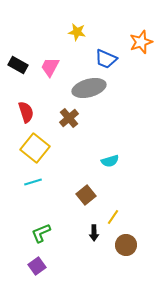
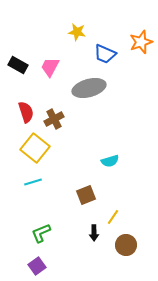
blue trapezoid: moved 1 px left, 5 px up
brown cross: moved 15 px left, 1 px down; rotated 12 degrees clockwise
brown square: rotated 18 degrees clockwise
